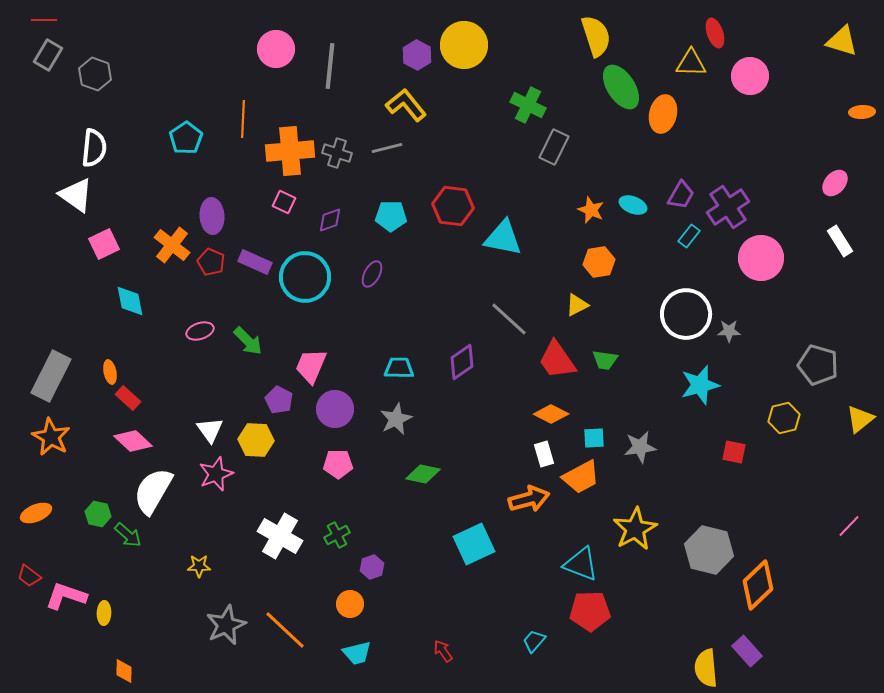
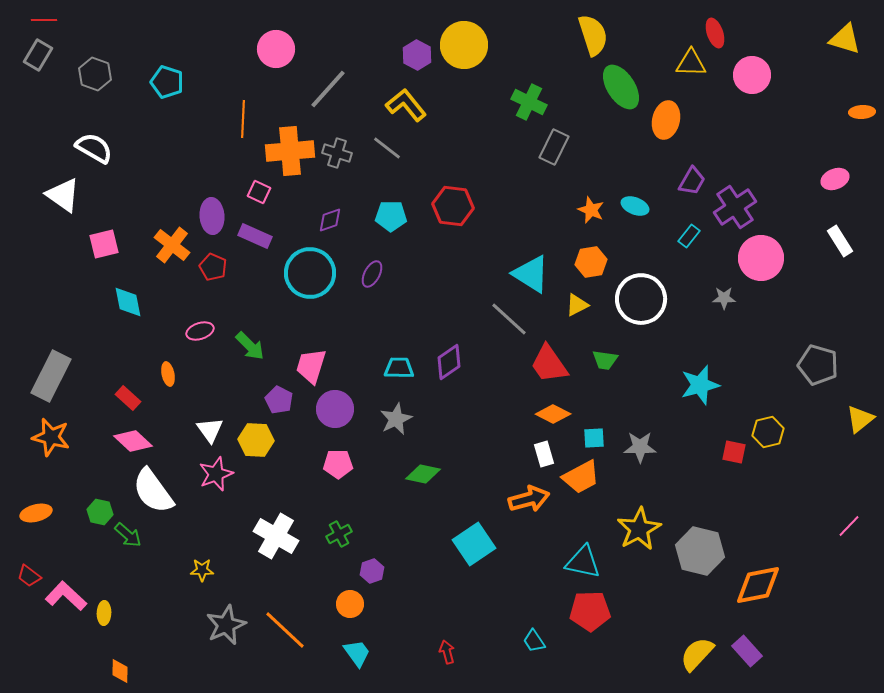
yellow semicircle at (596, 36): moved 3 px left, 1 px up
yellow triangle at (842, 41): moved 3 px right, 2 px up
gray rectangle at (48, 55): moved 10 px left
gray line at (330, 66): moved 2 px left, 23 px down; rotated 36 degrees clockwise
pink circle at (750, 76): moved 2 px right, 1 px up
green cross at (528, 105): moved 1 px right, 3 px up
orange ellipse at (663, 114): moved 3 px right, 6 px down
cyan pentagon at (186, 138): moved 19 px left, 56 px up; rotated 20 degrees counterclockwise
white semicircle at (94, 148): rotated 66 degrees counterclockwise
gray line at (387, 148): rotated 52 degrees clockwise
pink ellipse at (835, 183): moved 4 px up; rotated 28 degrees clockwise
white triangle at (76, 195): moved 13 px left
purple trapezoid at (681, 195): moved 11 px right, 14 px up
pink square at (284, 202): moved 25 px left, 10 px up
cyan ellipse at (633, 205): moved 2 px right, 1 px down
purple cross at (728, 207): moved 7 px right
cyan triangle at (503, 238): moved 28 px right, 36 px down; rotated 21 degrees clockwise
pink square at (104, 244): rotated 12 degrees clockwise
red pentagon at (211, 262): moved 2 px right, 5 px down
purple rectangle at (255, 262): moved 26 px up
orange hexagon at (599, 262): moved 8 px left
cyan circle at (305, 277): moved 5 px right, 4 px up
cyan diamond at (130, 301): moved 2 px left, 1 px down
white circle at (686, 314): moved 45 px left, 15 px up
gray star at (729, 331): moved 5 px left, 33 px up
green arrow at (248, 341): moved 2 px right, 5 px down
red trapezoid at (557, 360): moved 8 px left, 4 px down
purple diamond at (462, 362): moved 13 px left
pink trapezoid at (311, 366): rotated 6 degrees counterclockwise
orange ellipse at (110, 372): moved 58 px right, 2 px down
orange diamond at (551, 414): moved 2 px right
yellow hexagon at (784, 418): moved 16 px left, 14 px down
orange star at (51, 437): rotated 15 degrees counterclockwise
gray star at (640, 447): rotated 8 degrees clockwise
white semicircle at (153, 491): rotated 66 degrees counterclockwise
orange ellipse at (36, 513): rotated 8 degrees clockwise
green hexagon at (98, 514): moved 2 px right, 2 px up
yellow star at (635, 529): moved 4 px right
green cross at (337, 535): moved 2 px right, 1 px up
white cross at (280, 536): moved 4 px left
cyan square at (474, 544): rotated 9 degrees counterclockwise
gray hexagon at (709, 550): moved 9 px left, 1 px down
cyan triangle at (581, 564): moved 2 px right, 2 px up; rotated 9 degrees counterclockwise
yellow star at (199, 566): moved 3 px right, 4 px down
purple hexagon at (372, 567): moved 4 px down
orange diamond at (758, 585): rotated 33 degrees clockwise
pink L-shape at (66, 596): rotated 24 degrees clockwise
cyan trapezoid at (534, 641): rotated 75 degrees counterclockwise
red arrow at (443, 651): moved 4 px right, 1 px down; rotated 20 degrees clockwise
cyan trapezoid at (357, 653): rotated 112 degrees counterclockwise
yellow semicircle at (706, 668): moved 9 px left, 14 px up; rotated 48 degrees clockwise
orange diamond at (124, 671): moved 4 px left
